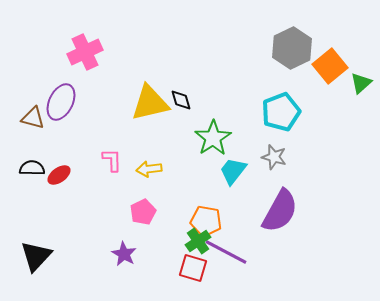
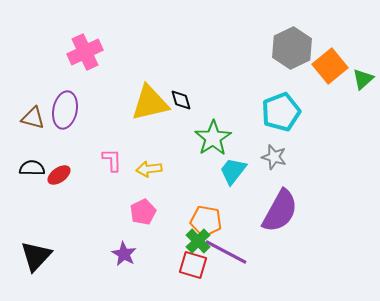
green triangle: moved 2 px right, 4 px up
purple ellipse: moved 4 px right, 8 px down; rotated 15 degrees counterclockwise
green cross: rotated 10 degrees counterclockwise
red square: moved 3 px up
